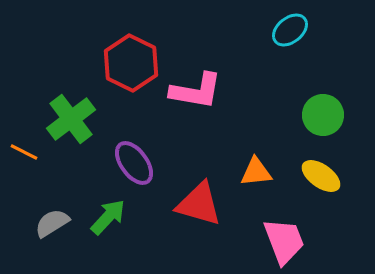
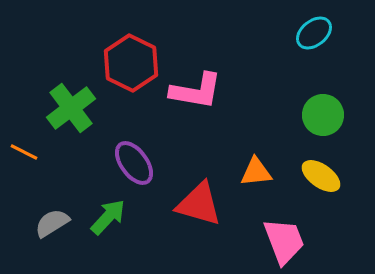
cyan ellipse: moved 24 px right, 3 px down
green cross: moved 11 px up
